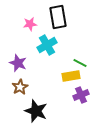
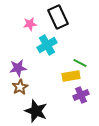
black rectangle: rotated 15 degrees counterclockwise
purple star: moved 5 px down; rotated 30 degrees counterclockwise
